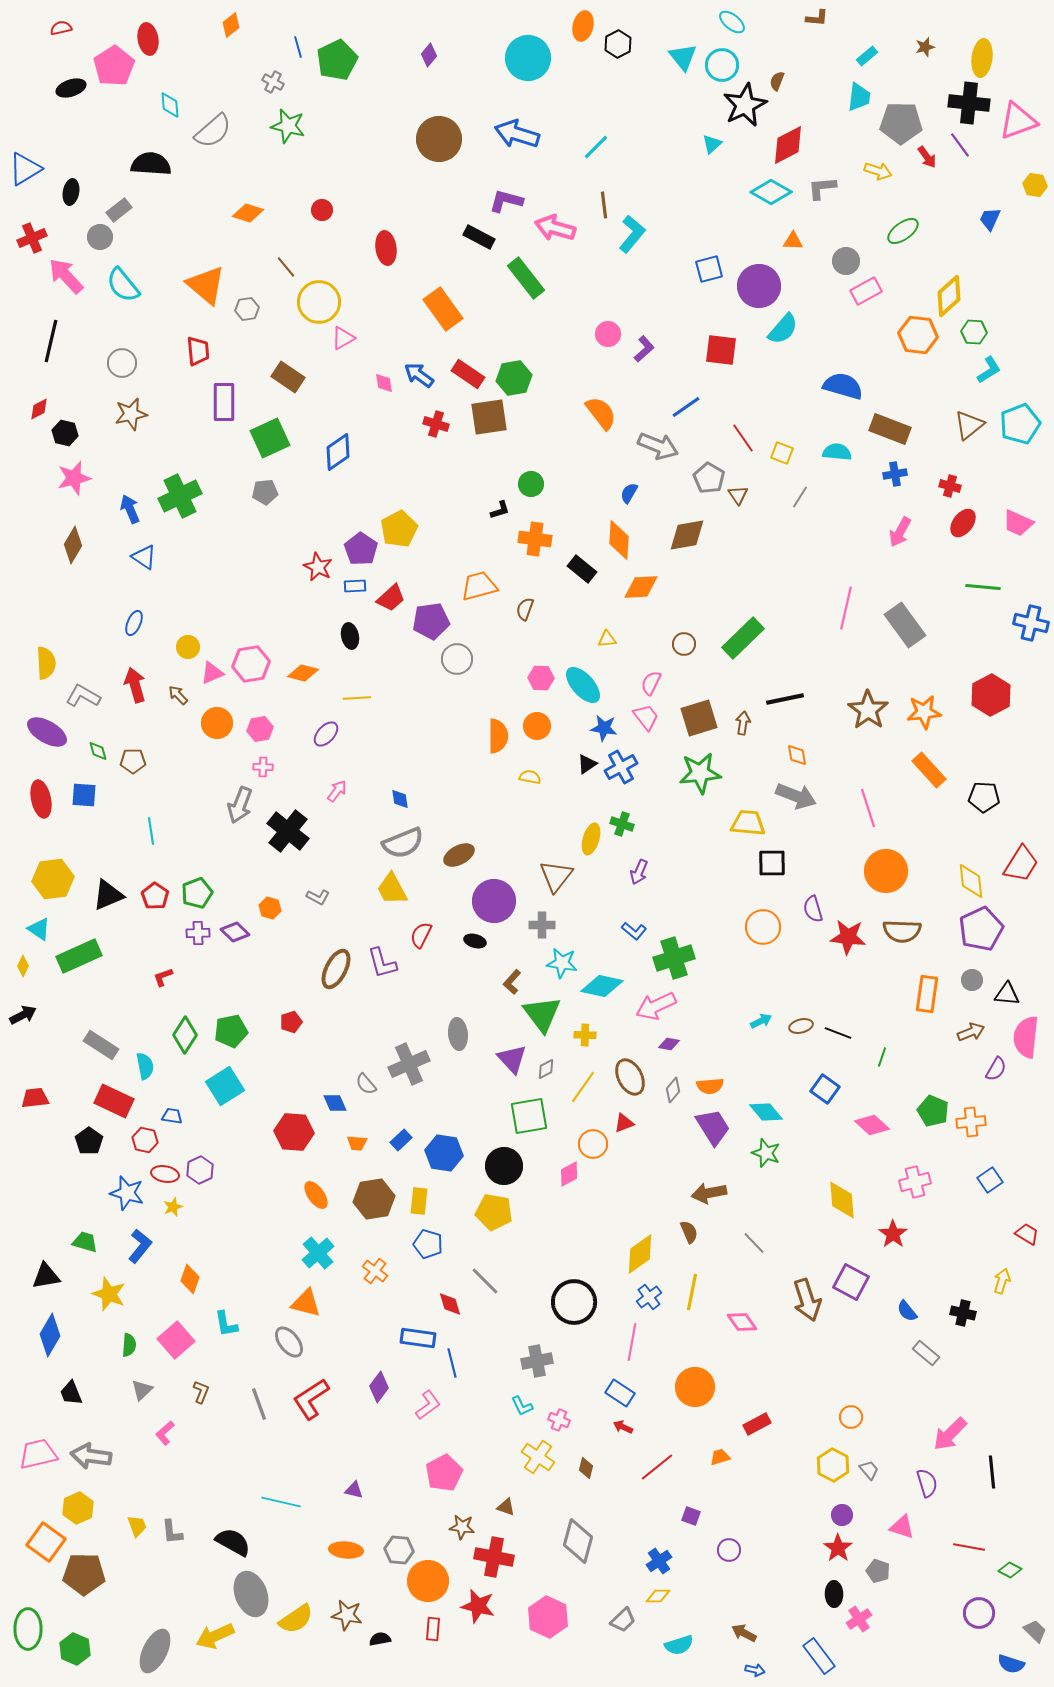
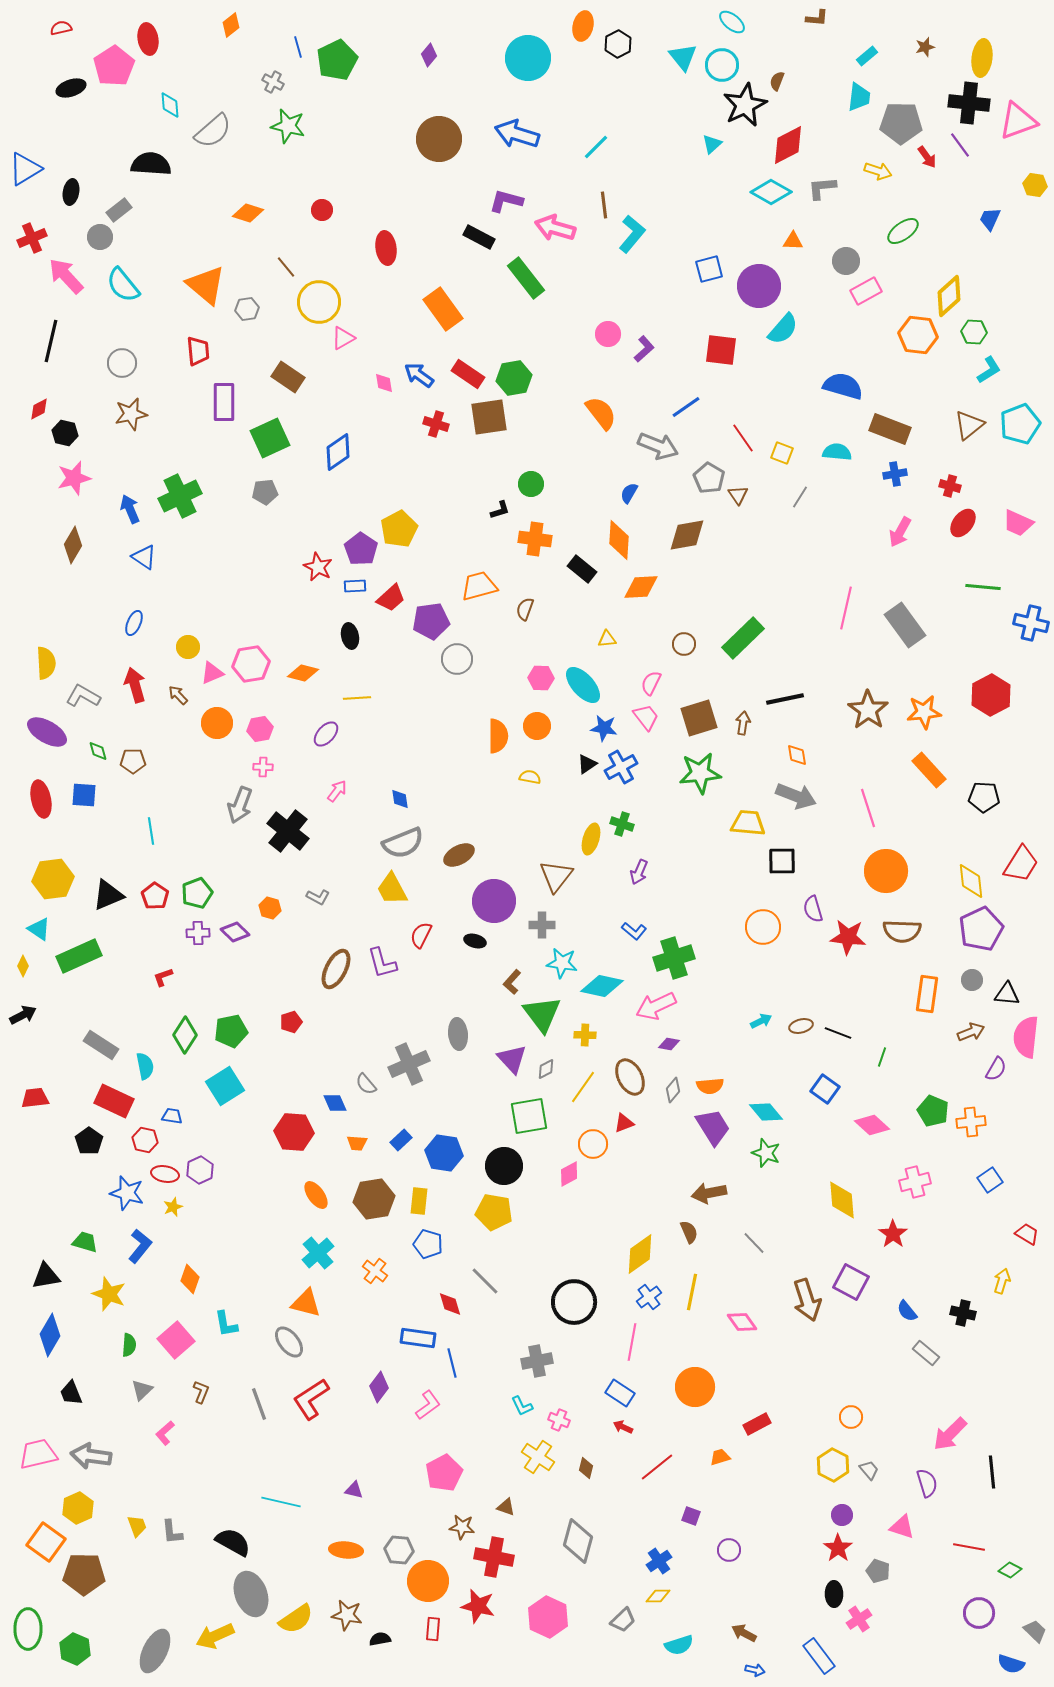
black square at (772, 863): moved 10 px right, 2 px up
